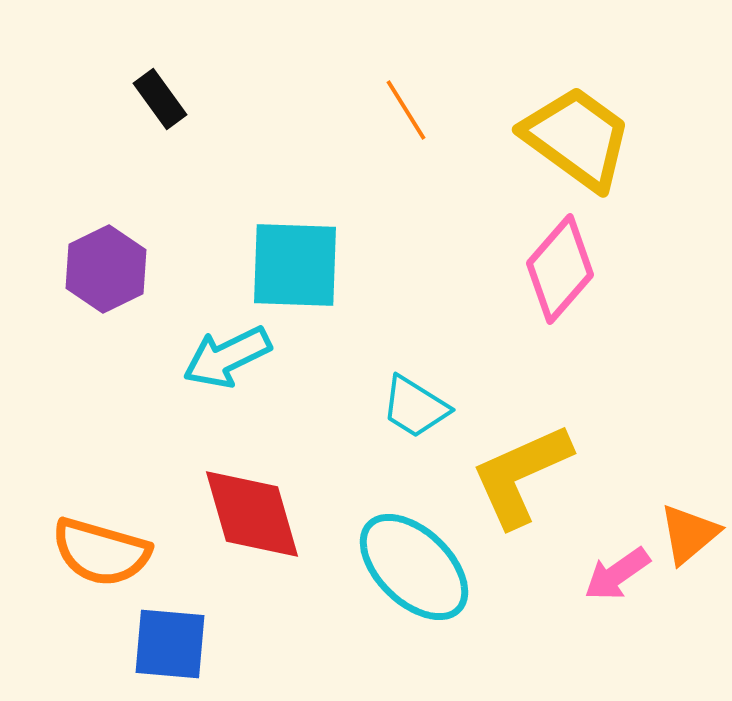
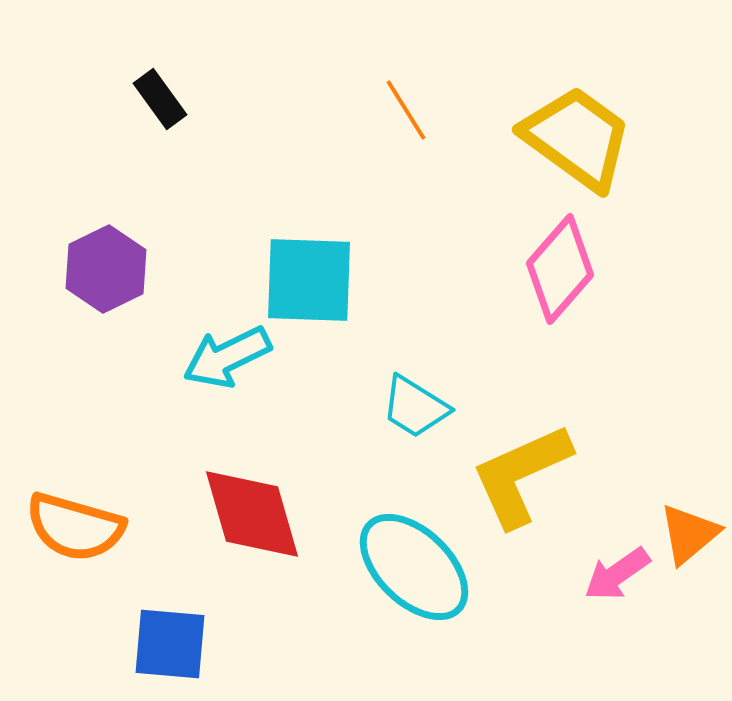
cyan square: moved 14 px right, 15 px down
orange semicircle: moved 26 px left, 25 px up
